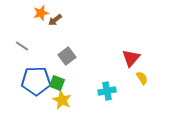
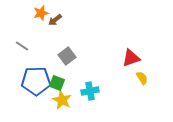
red triangle: rotated 30 degrees clockwise
cyan cross: moved 17 px left
